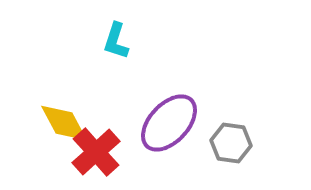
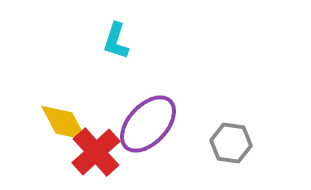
purple ellipse: moved 21 px left, 1 px down
